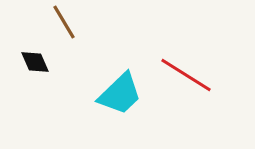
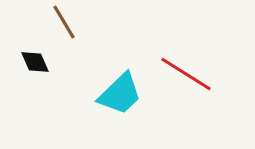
red line: moved 1 px up
